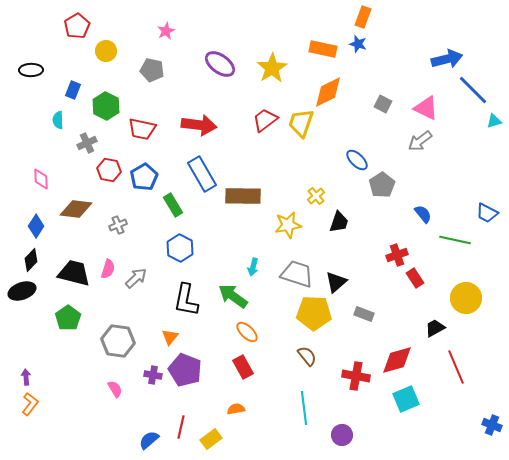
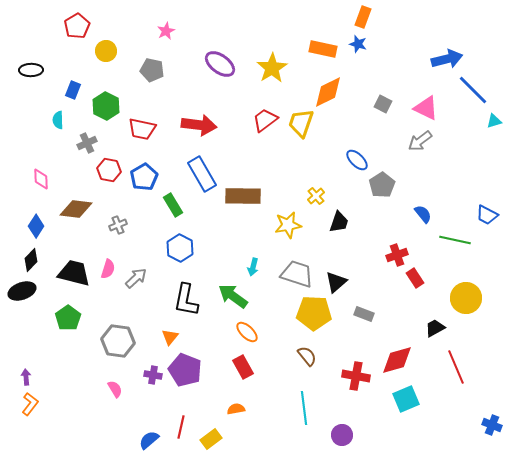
blue trapezoid at (487, 213): moved 2 px down
